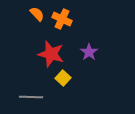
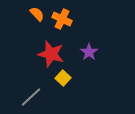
gray line: rotated 45 degrees counterclockwise
